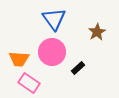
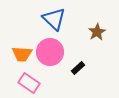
blue triangle: rotated 10 degrees counterclockwise
pink circle: moved 2 px left
orange trapezoid: moved 3 px right, 5 px up
